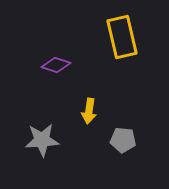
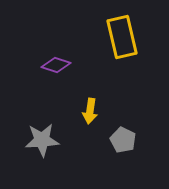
yellow arrow: moved 1 px right
gray pentagon: rotated 20 degrees clockwise
